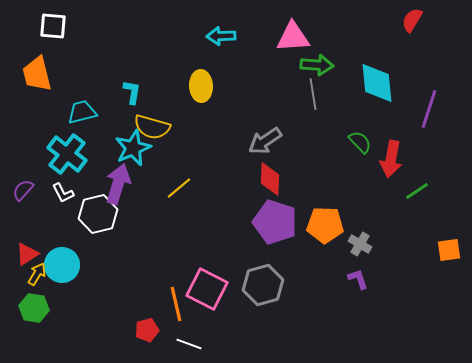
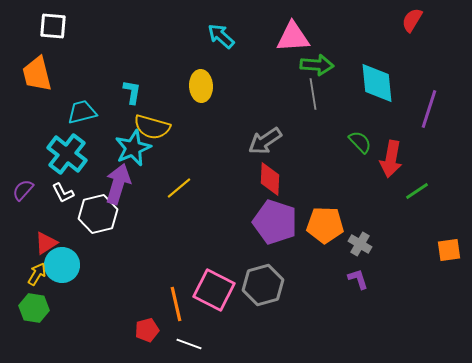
cyan arrow: rotated 44 degrees clockwise
red triangle: moved 19 px right, 11 px up
pink square: moved 7 px right, 1 px down
